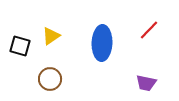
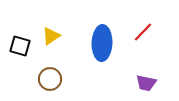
red line: moved 6 px left, 2 px down
